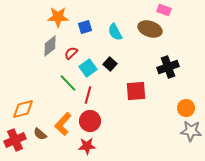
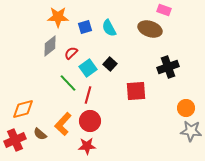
cyan semicircle: moved 6 px left, 4 px up
